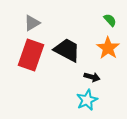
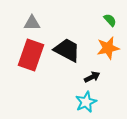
gray triangle: rotated 30 degrees clockwise
orange star: rotated 25 degrees clockwise
black arrow: rotated 42 degrees counterclockwise
cyan star: moved 1 px left, 2 px down
